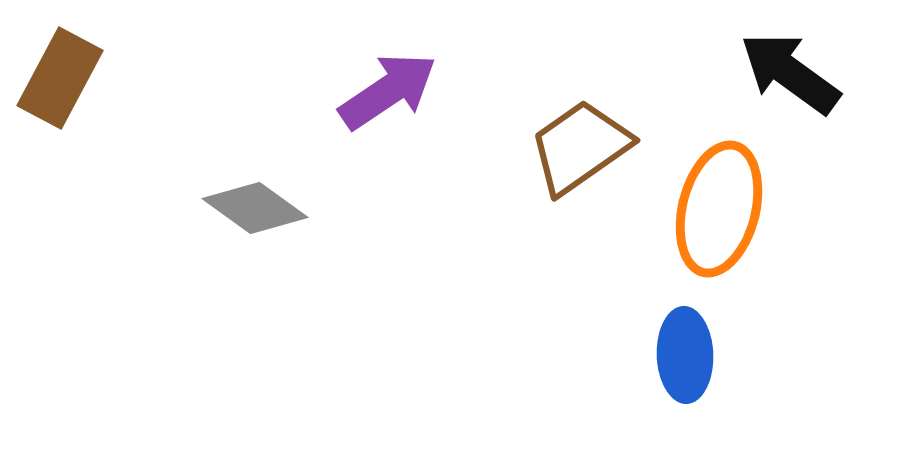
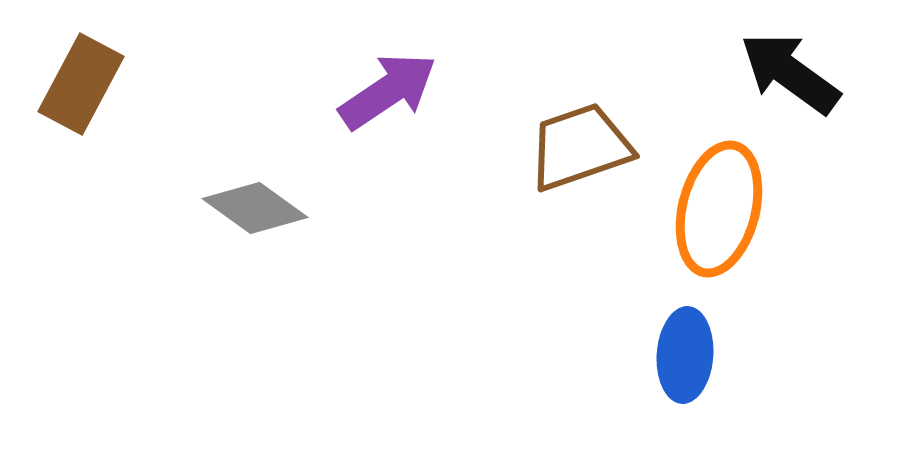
brown rectangle: moved 21 px right, 6 px down
brown trapezoid: rotated 16 degrees clockwise
blue ellipse: rotated 6 degrees clockwise
